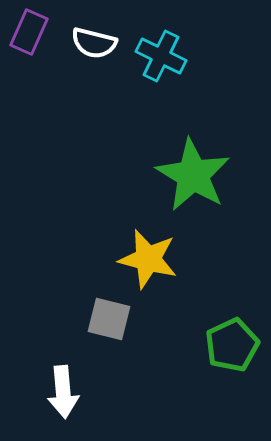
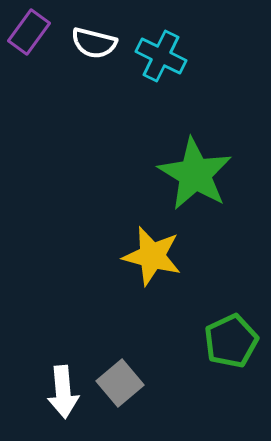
purple rectangle: rotated 12 degrees clockwise
green star: moved 2 px right, 1 px up
yellow star: moved 4 px right, 3 px up
gray square: moved 11 px right, 64 px down; rotated 36 degrees clockwise
green pentagon: moved 1 px left, 4 px up
